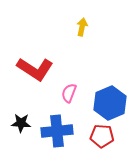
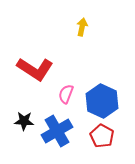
pink semicircle: moved 3 px left, 1 px down
blue hexagon: moved 8 px left, 2 px up; rotated 12 degrees counterclockwise
black star: moved 3 px right, 2 px up
blue cross: rotated 24 degrees counterclockwise
red pentagon: rotated 25 degrees clockwise
